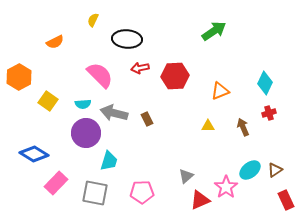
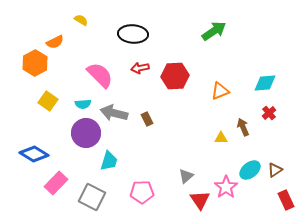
yellow semicircle: moved 12 px left; rotated 96 degrees clockwise
black ellipse: moved 6 px right, 5 px up
orange hexagon: moved 16 px right, 14 px up
cyan diamond: rotated 60 degrees clockwise
red cross: rotated 24 degrees counterclockwise
yellow triangle: moved 13 px right, 12 px down
gray square: moved 3 px left, 4 px down; rotated 16 degrees clockwise
red triangle: rotated 40 degrees counterclockwise
